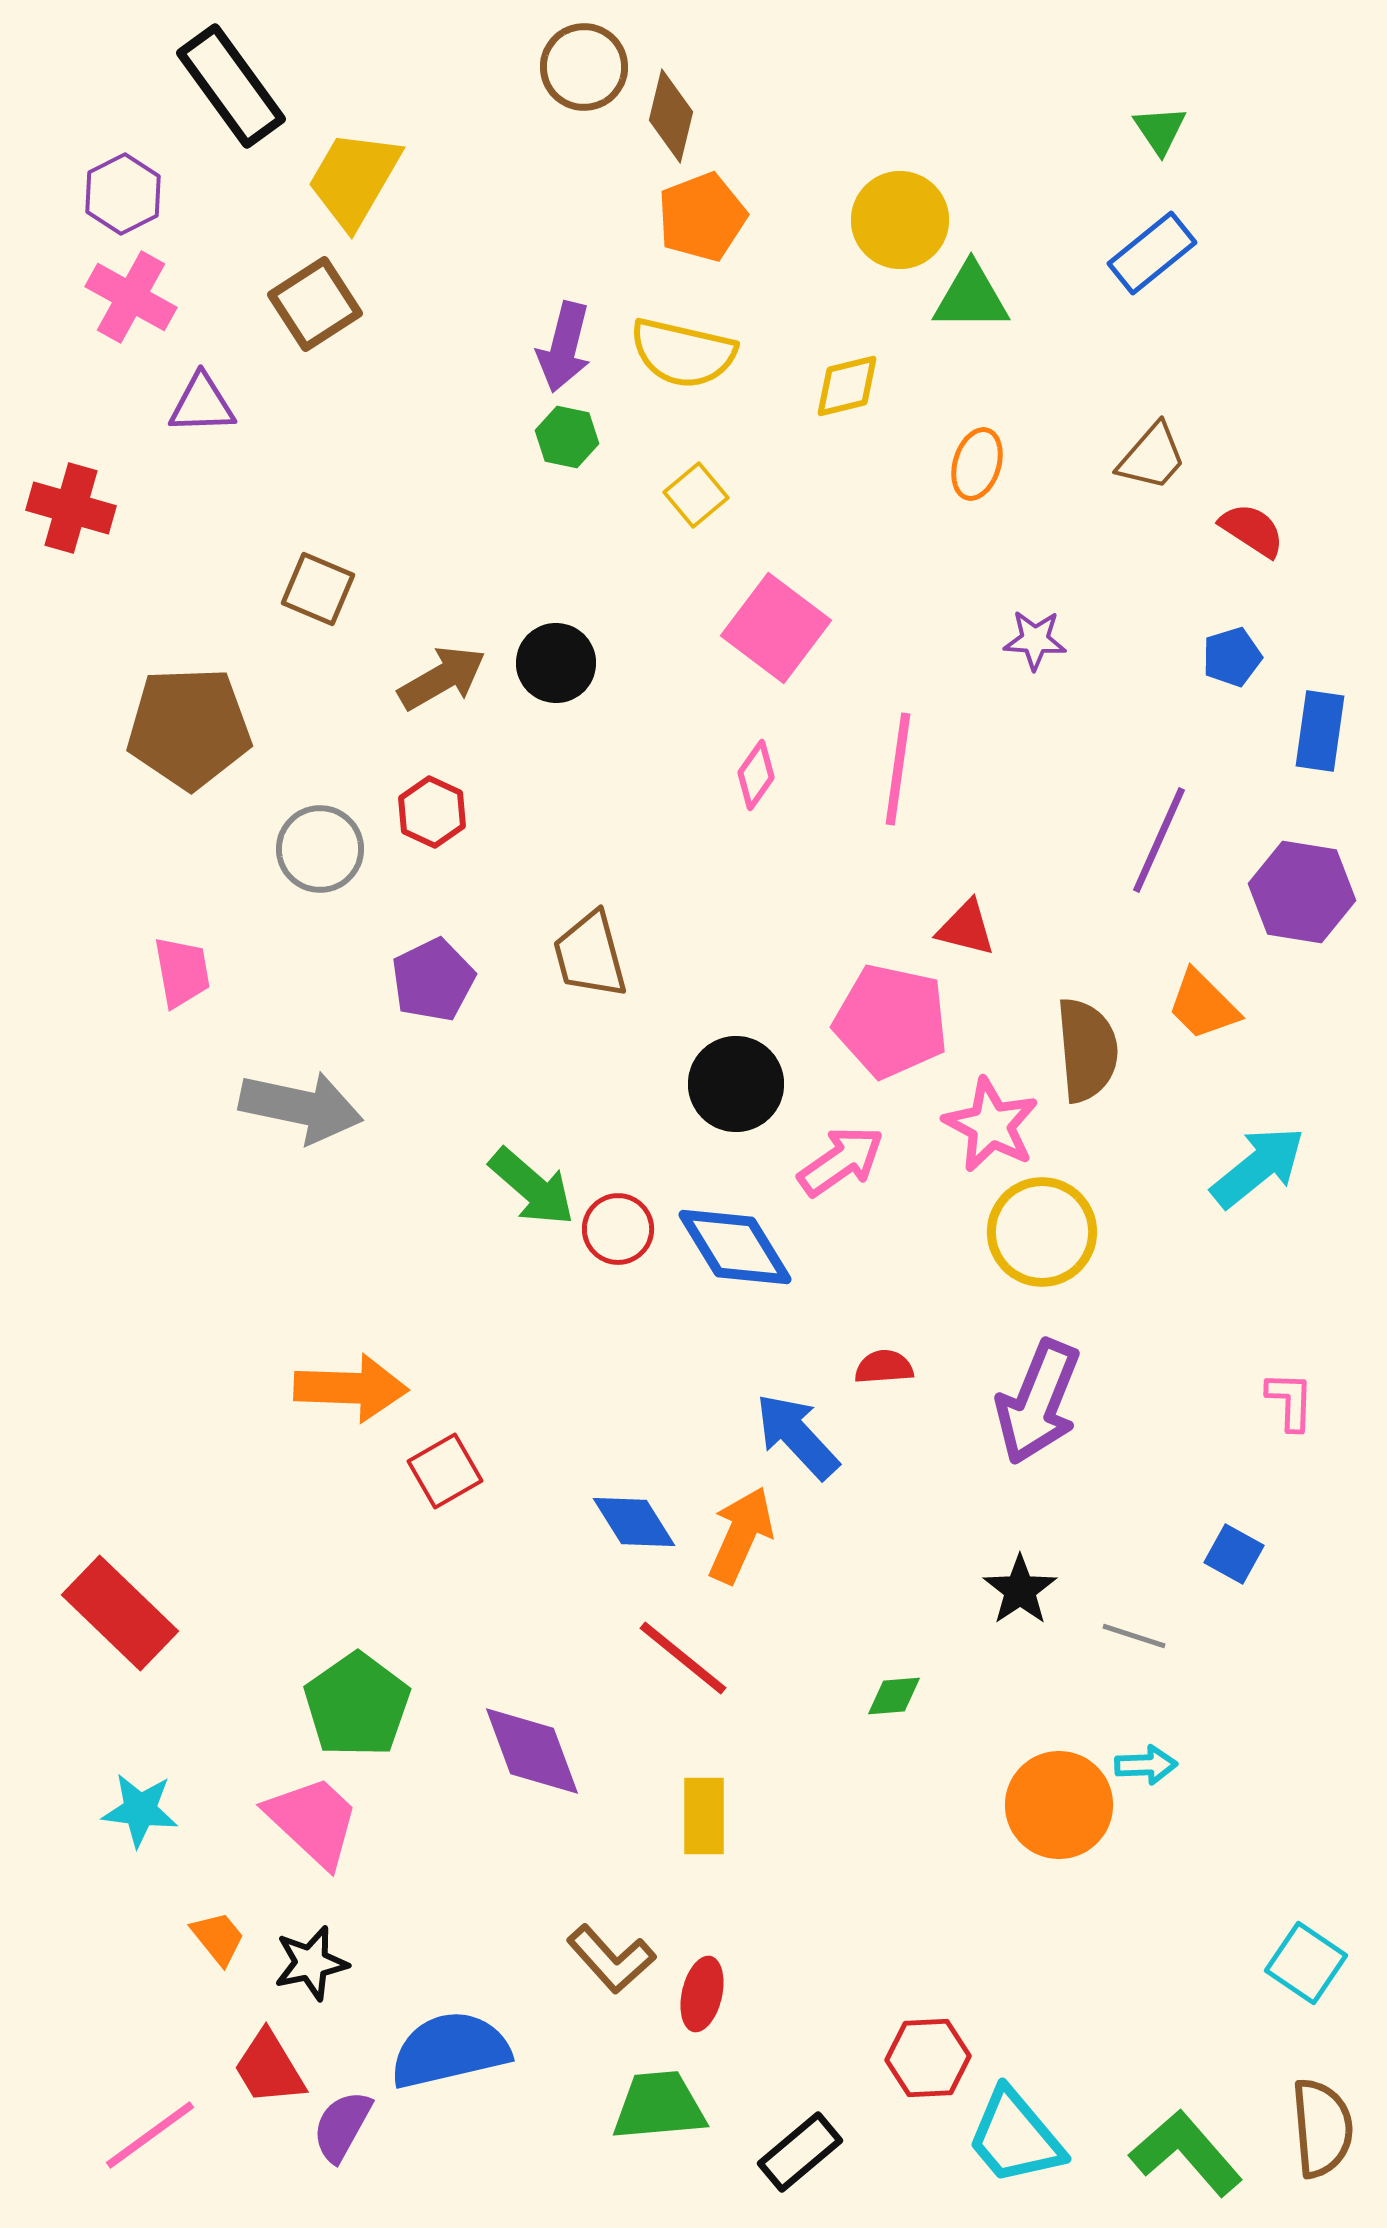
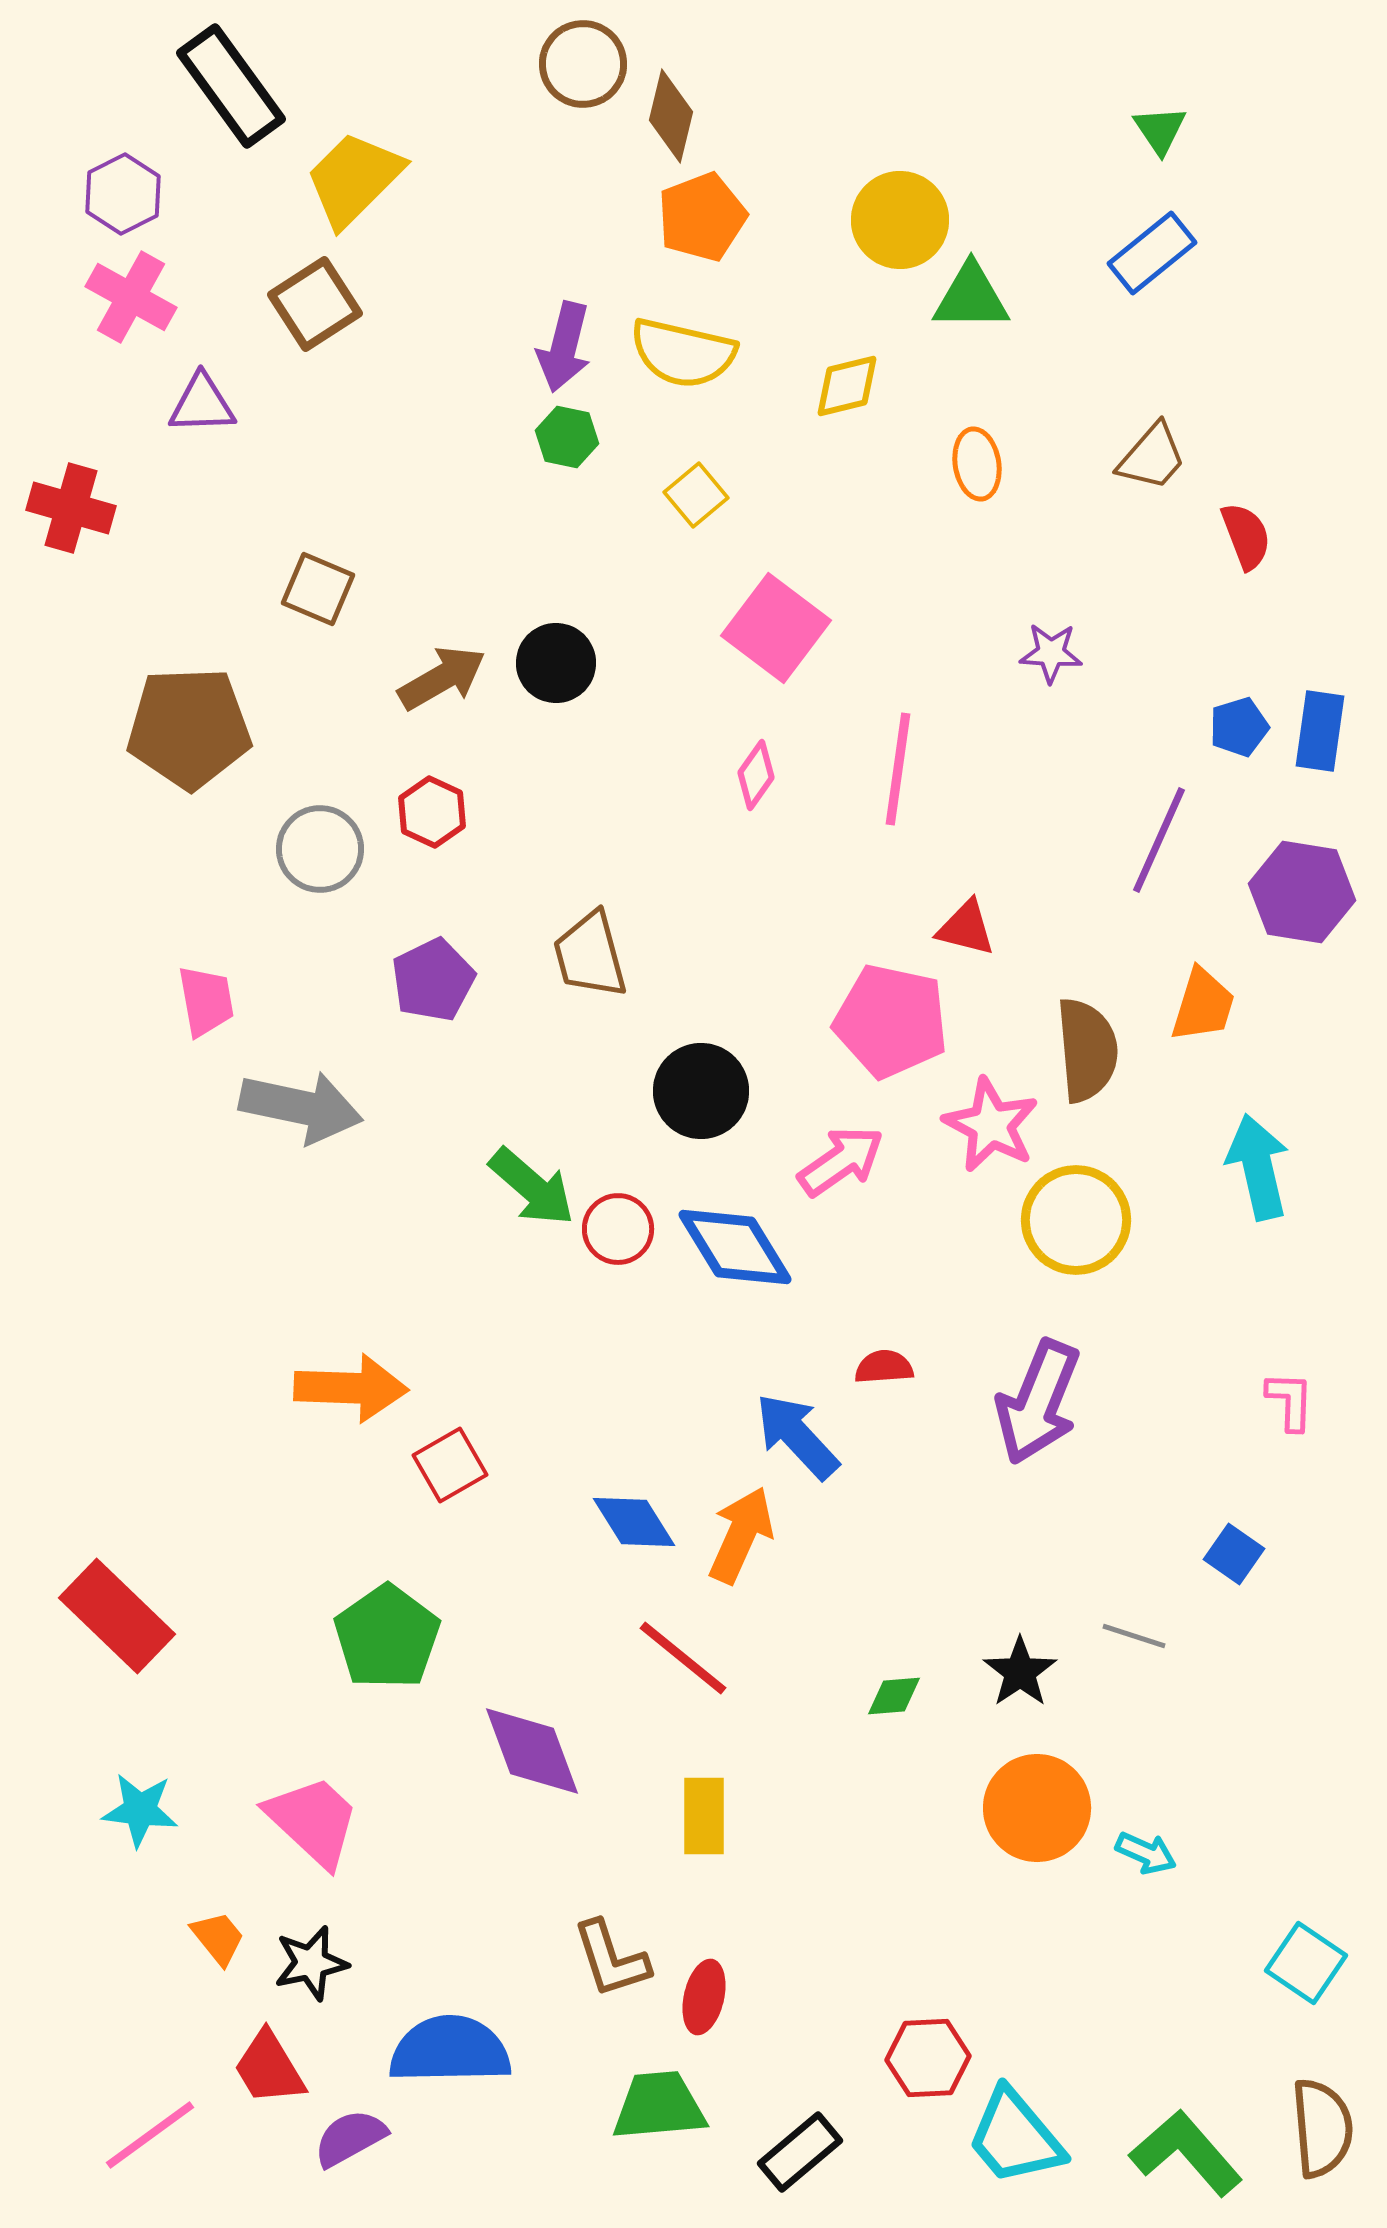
brown circle at (584, 67): moved 1 px left, 3 px up
yellow trapezoid at (354, 179): rotated 15 degrees clockwise
orange ellipse at (977, 464): rotated 26 degrees counterclockwise
red semicircle at (1252, 530): moved 6 px left, 6 px down; rotated 36 degrees clockwise
purple star at (1035, 640): moved 16 px right, 13 px down
blue pentagon at (1232, 657): moved 7 px right, 70 px down
pink trapezoid at (182, 972): moved 24 px right, 29 px down
orange trapezoid at (1203, 1005): rotated 118 degrees counterclockwise
black circle at (736, 1084): moved 35 px left, 7 px down
cyan arrow at (1258, 1167): rotated 64 degrees counterclockwise
yellow circle at (1042, 1232): moved 34 px right, 12 px up
red square at (445, 1471): moved 5 px right, 6 px up
blue square at (1234, 1554): rotated 6 degrees clockwise
black star at (1020, 1590): moved 82 px down
red rectangle at (120, 1613): moved 3 px left, 3 px down
green pentagon at (357, 1705): moved 30 px right, 68 px up
cyan arrow at (1146, 1765): moved 88 px down; rotated 26 degrees clockwise
orange circle at (1059, 1805): moved 22 px left, 3 px down
brown L-shape at (611, 1959): rotated 24 degrees clockwise
red ellipse at (702, 1994): moved 2 px right, 3 px down
blue semicircle at (450, 2050): rotated 12 degrees clockwise
purple semicircle at (342, 2126): moved 8 px right, 12 px down; rotated 32 degrees clockwise
